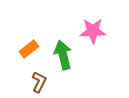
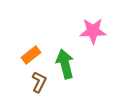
orange rectangle: moved 2 px right, 6 px down
green arrow: moved 2 px right, 9 px down
